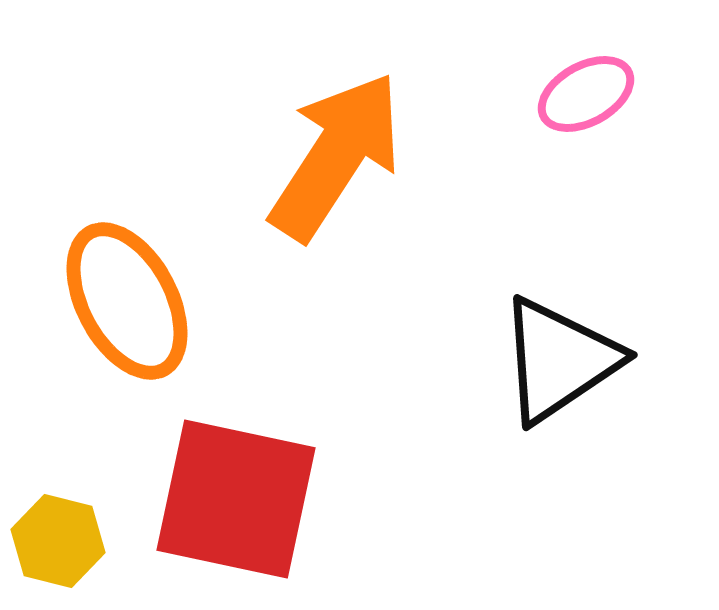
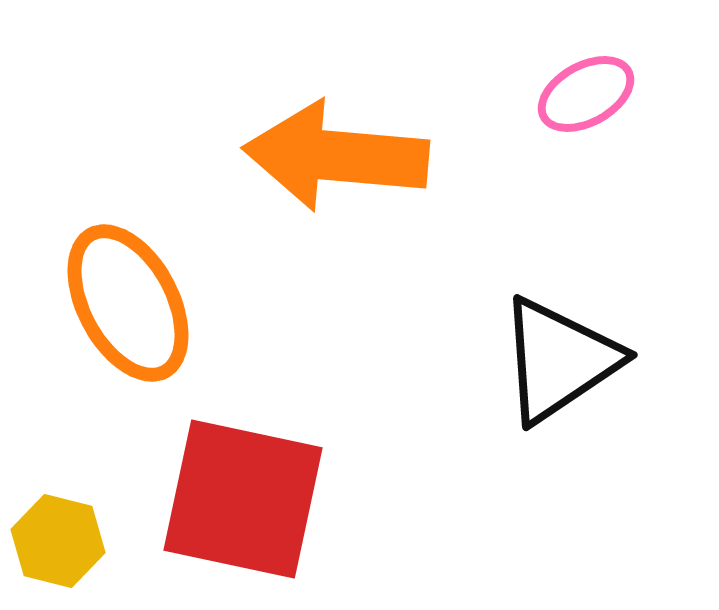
orange arrow: rotated 118 degrees counterclockwise
orange ellipse: moved 1 px right, 2 px down
red square: moved 7 px right
